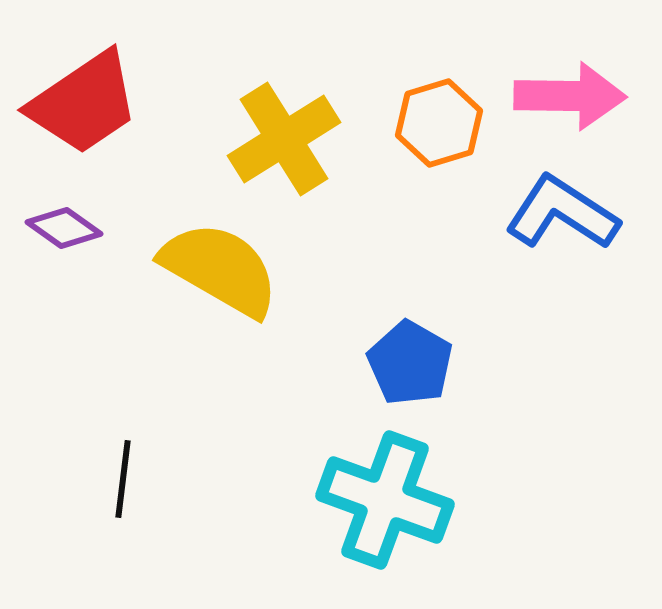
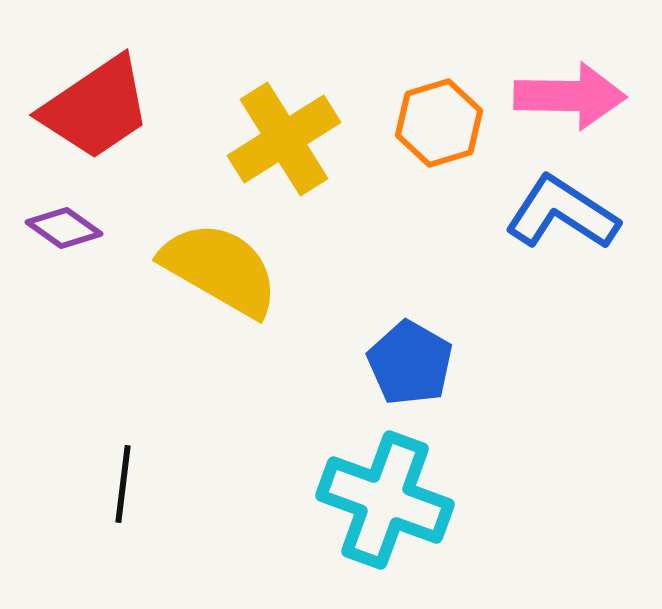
red trapezoid: moved 12 px right, 5 px down
black line: moved 5 px down
